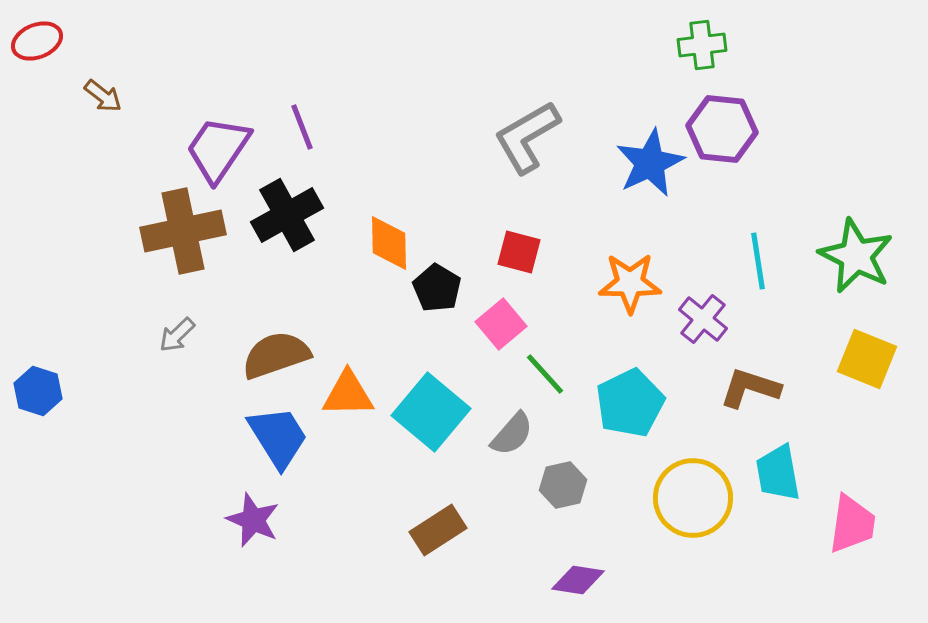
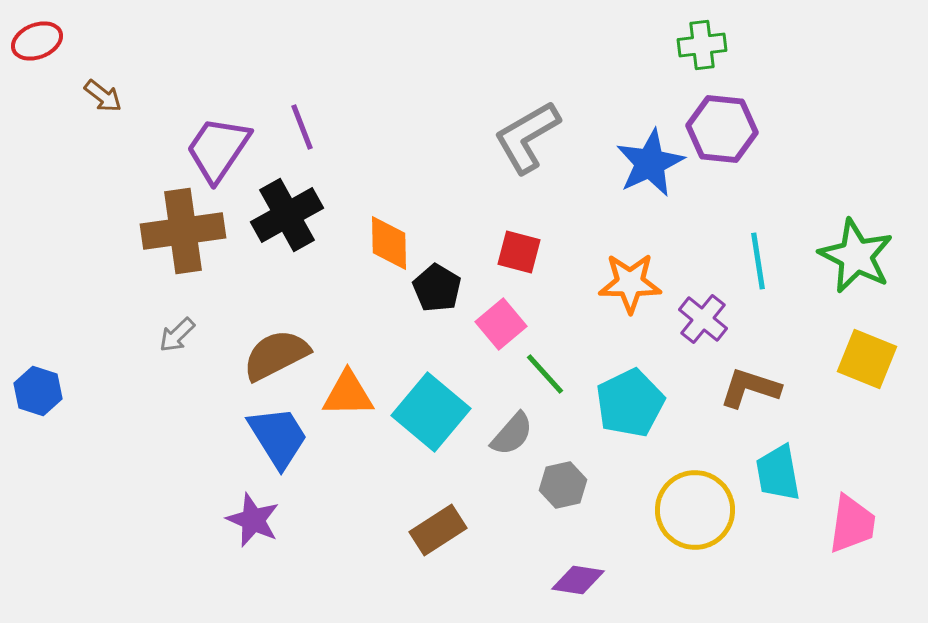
brown cross: rotated 4 degrees clockwise
brown semicircle: rotated 8 degrees counterclockwise
yellow circle: moved 2 px right, 12 px down
